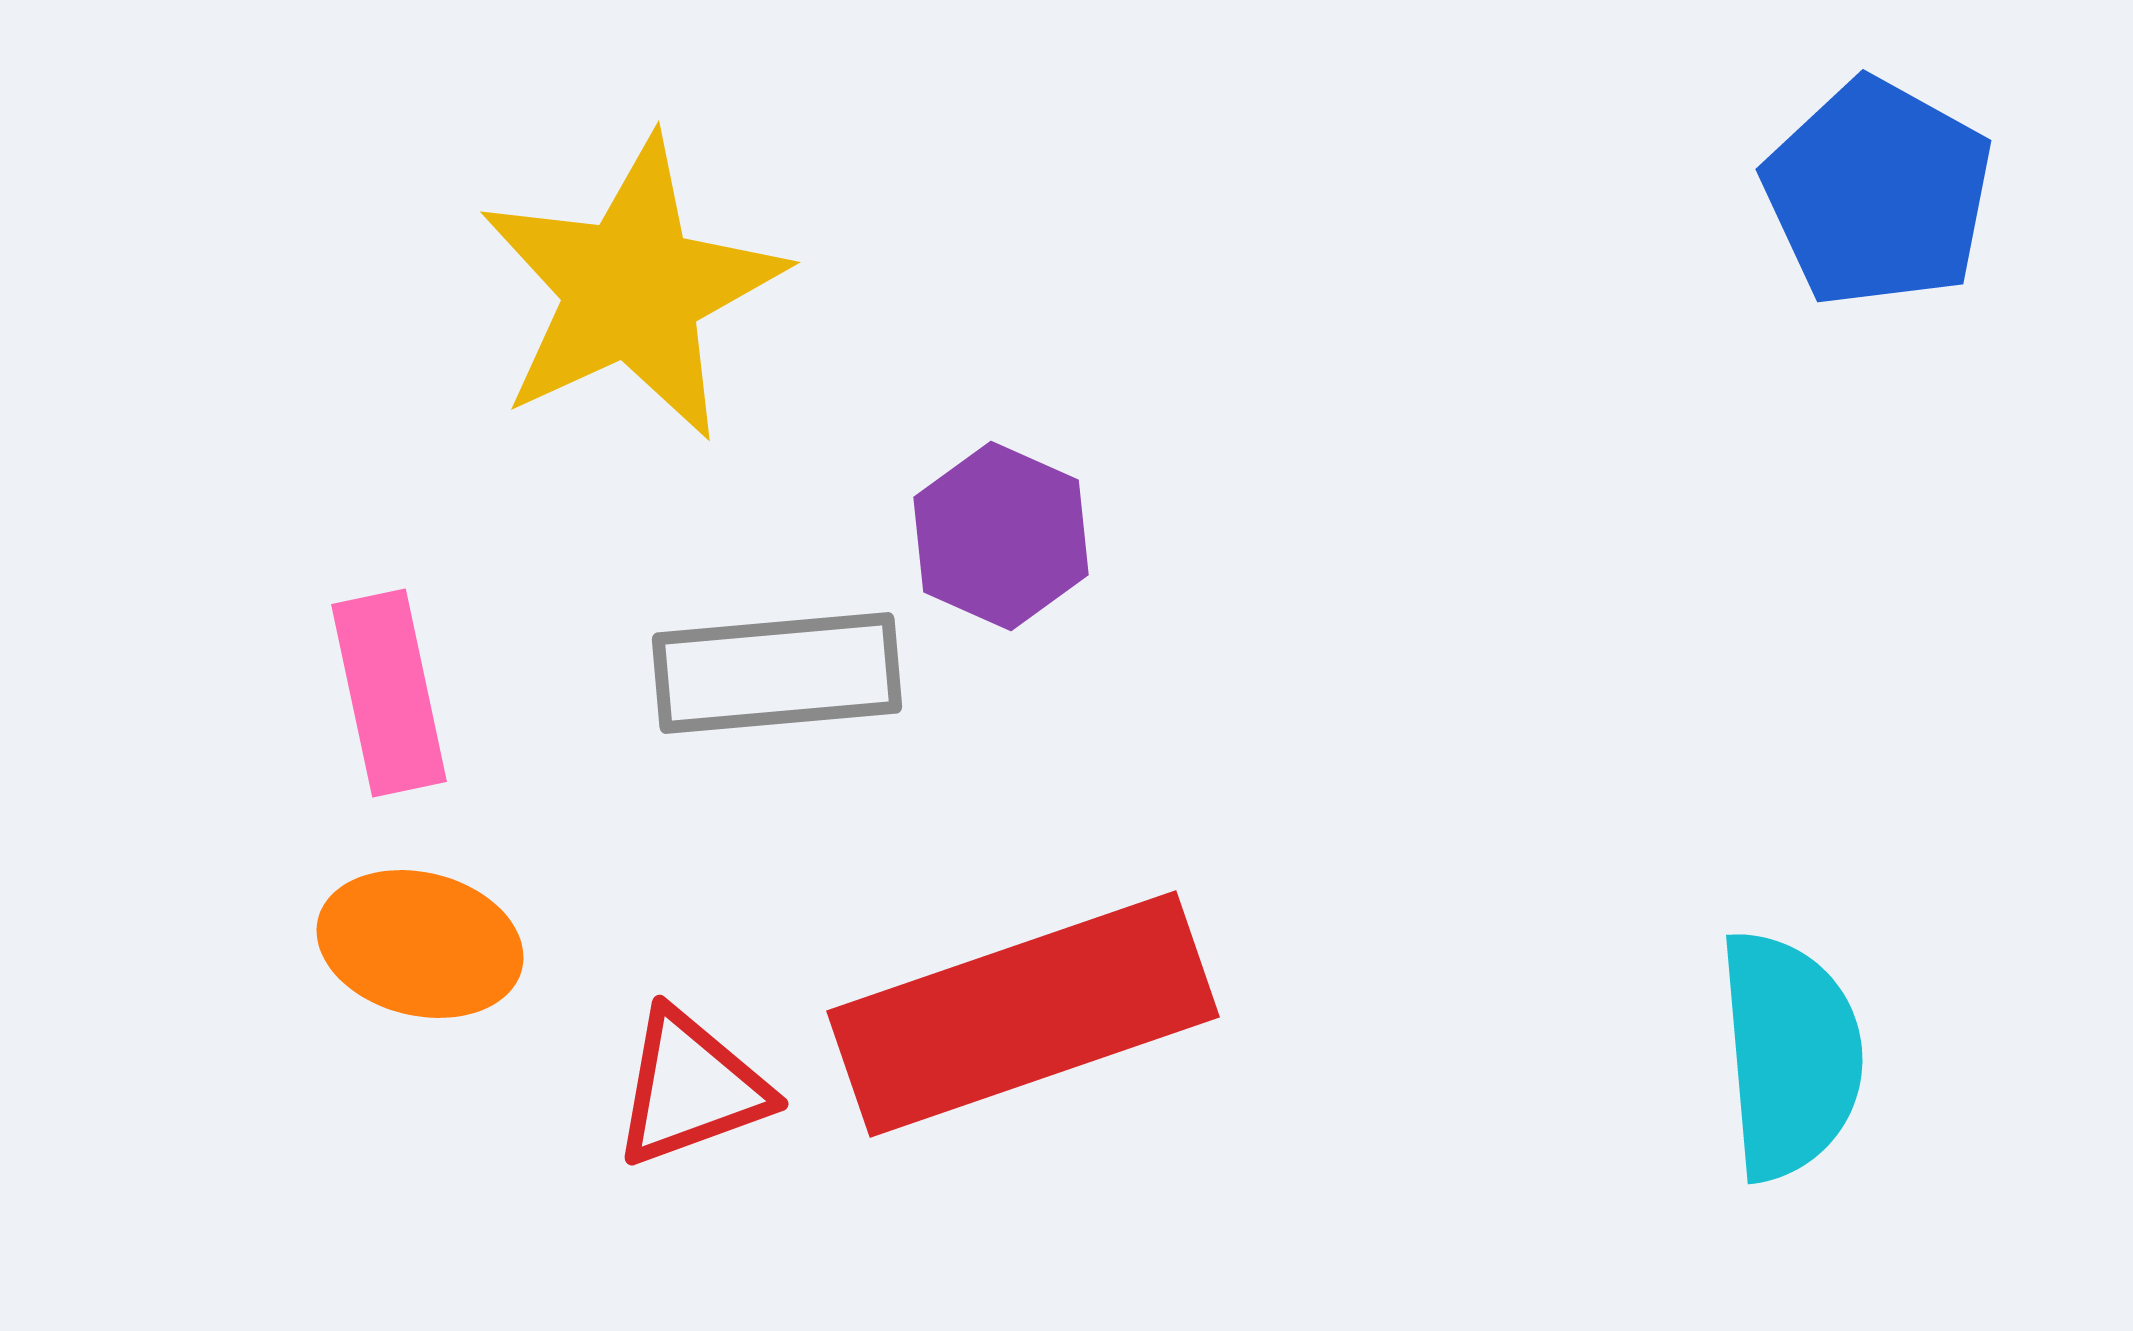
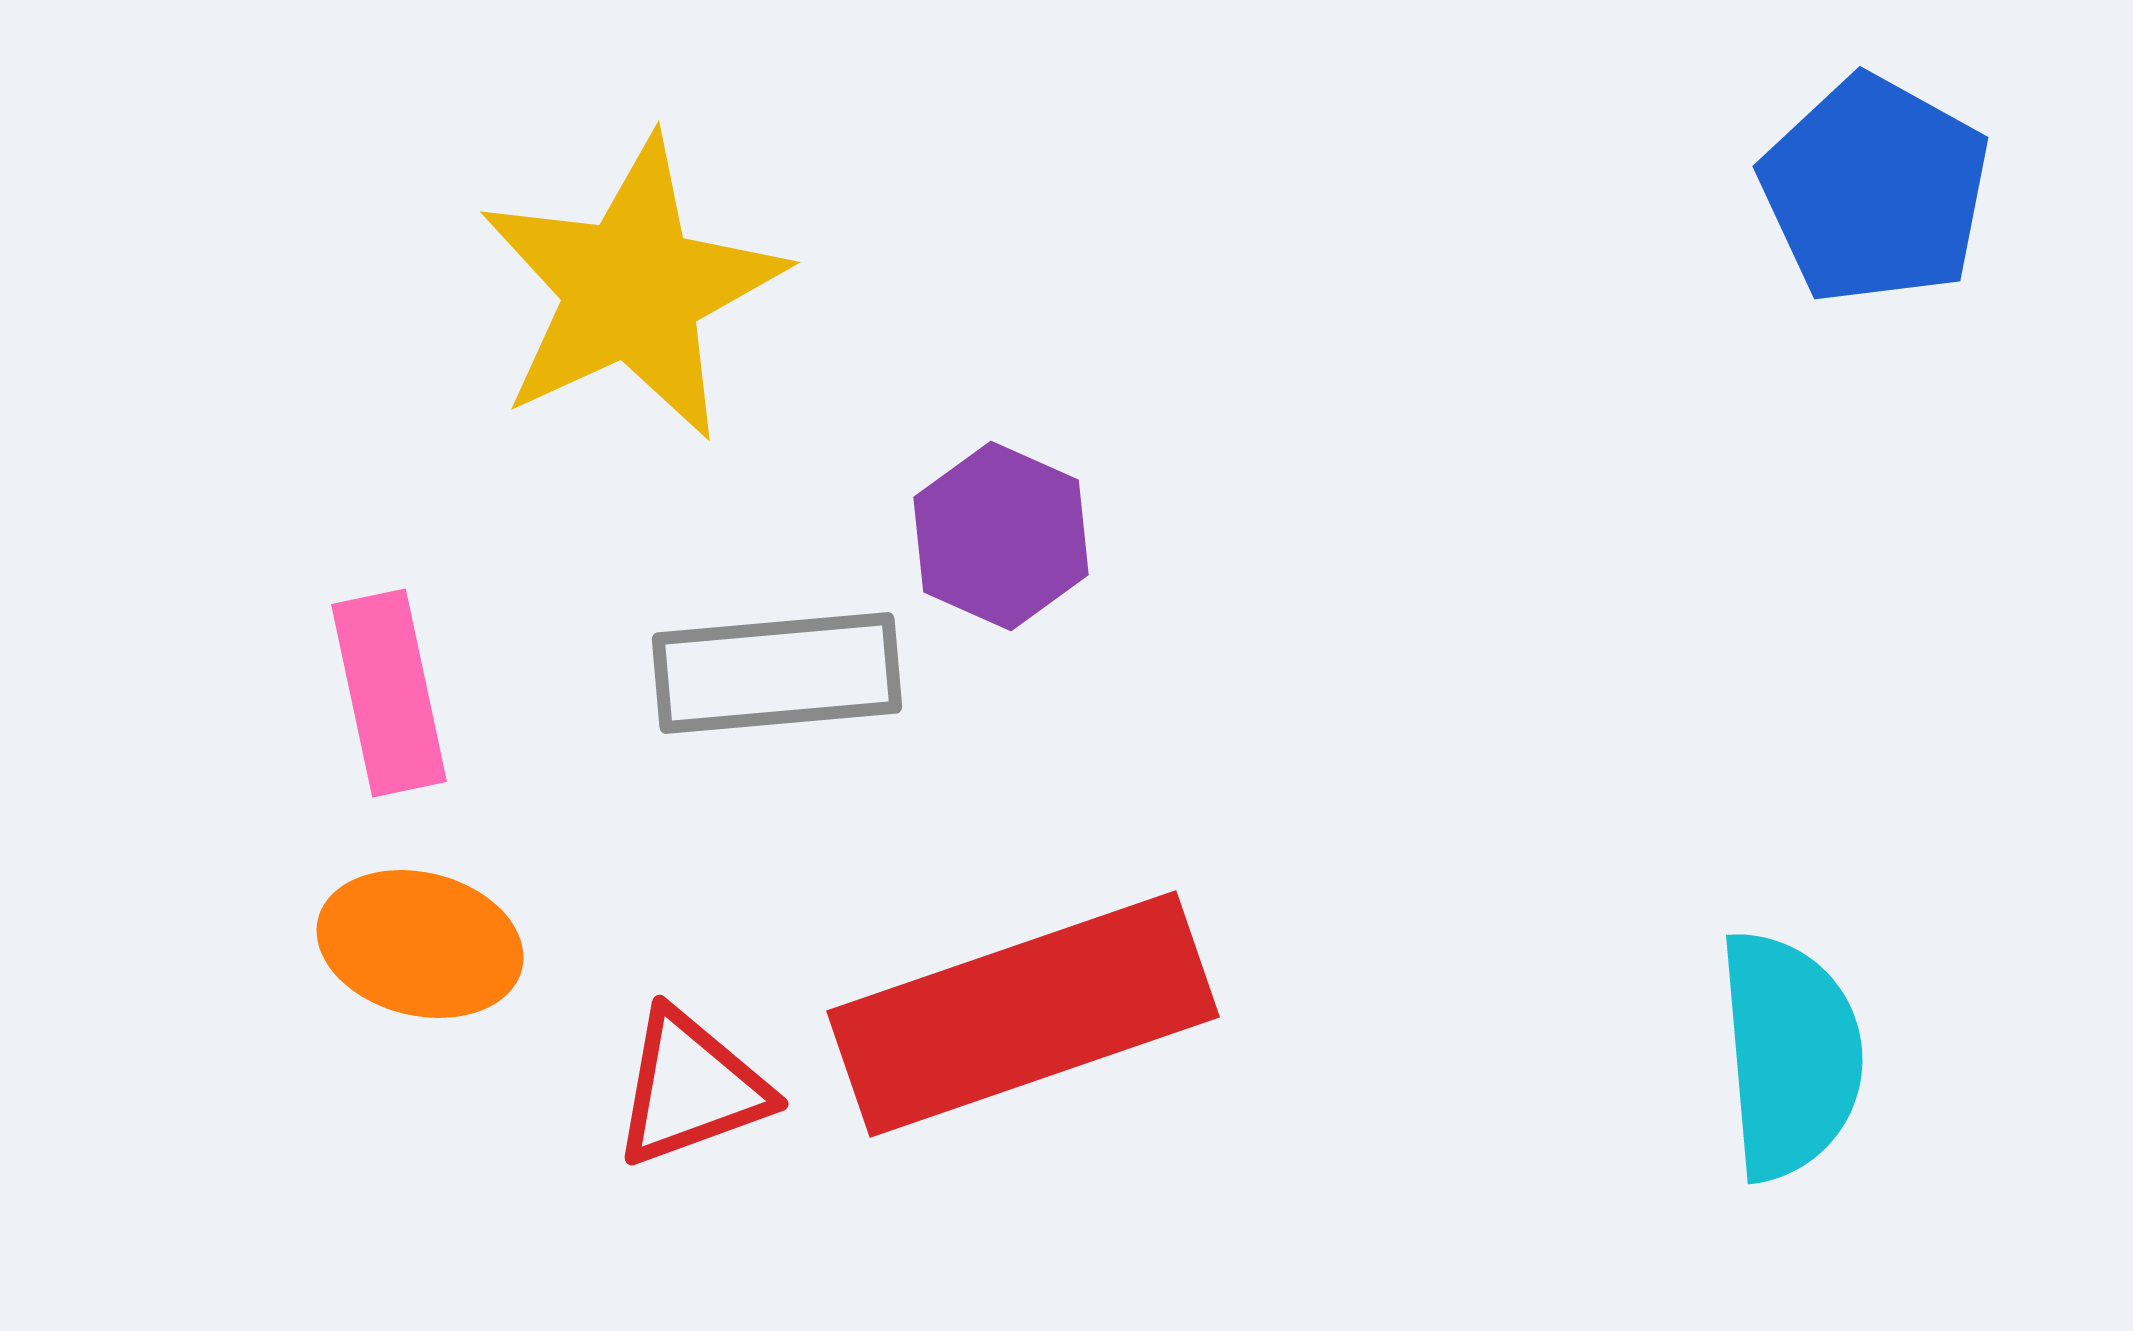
blue pentagon: moved 3 px left, 3 px up
